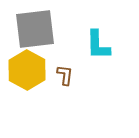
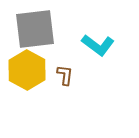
cyan L-shape: rotated 52 degrees counterclockwise
